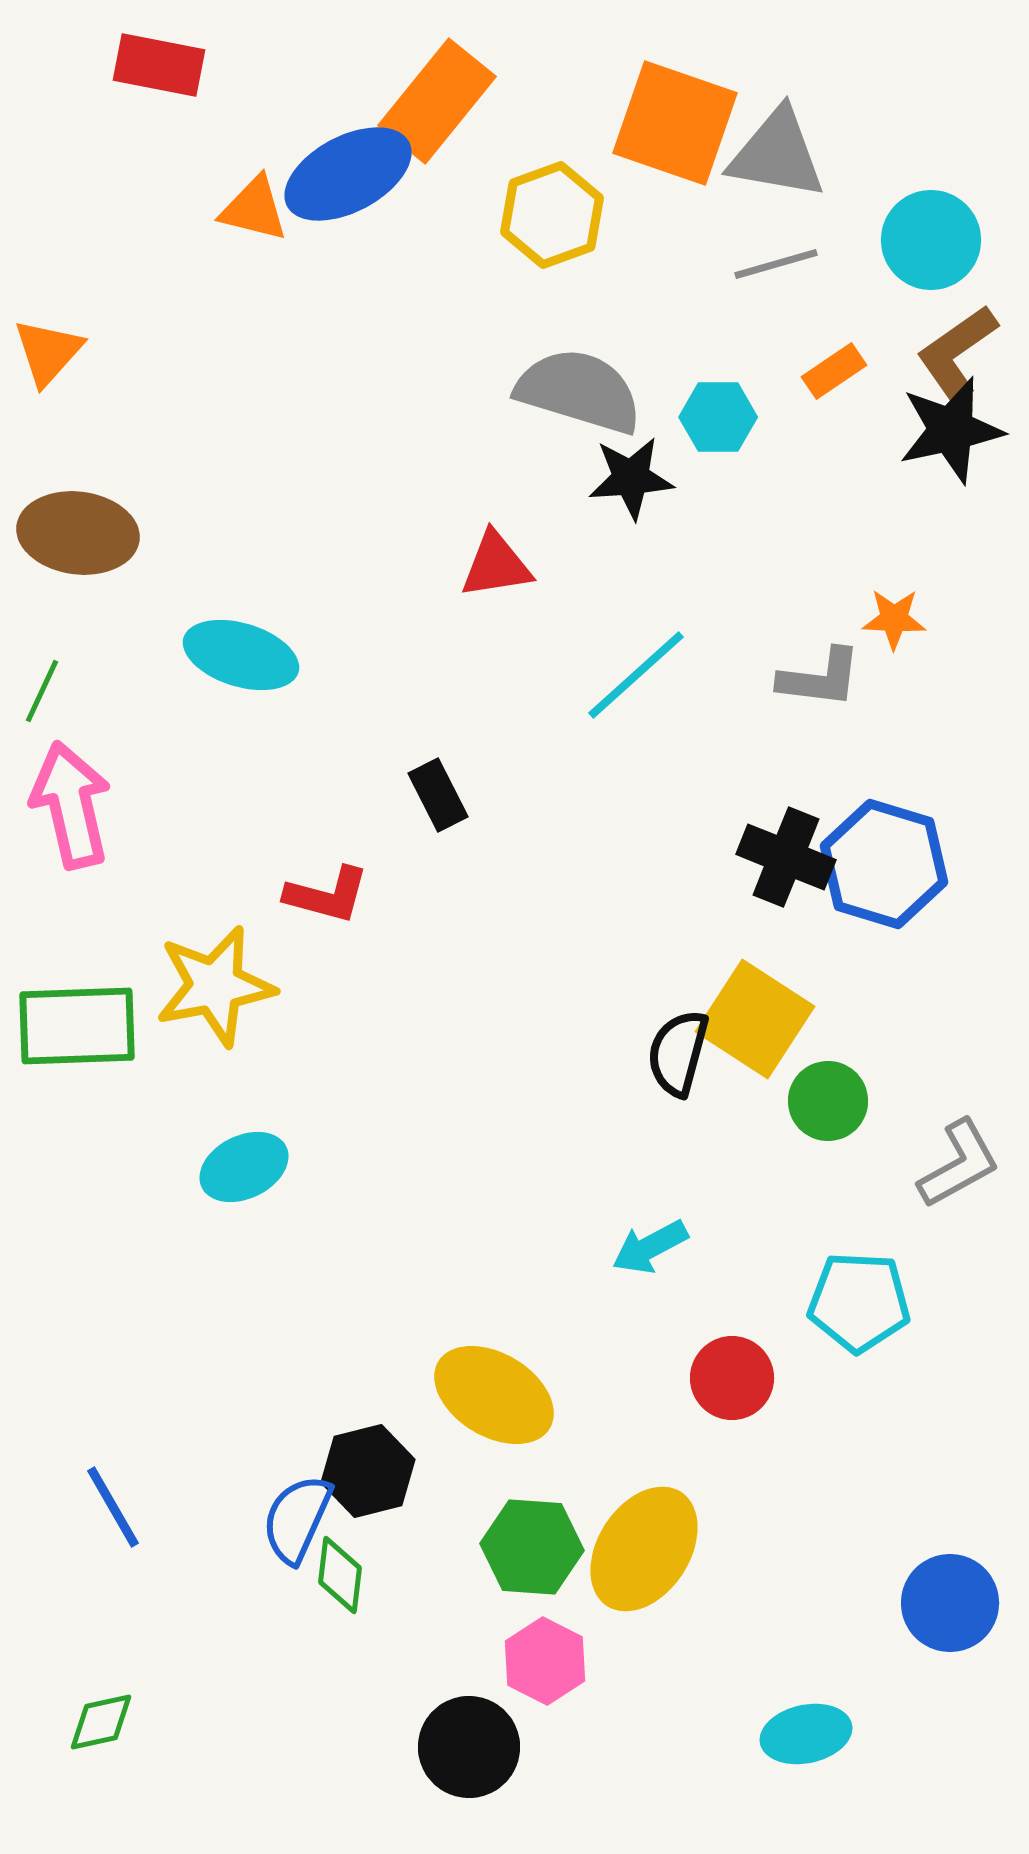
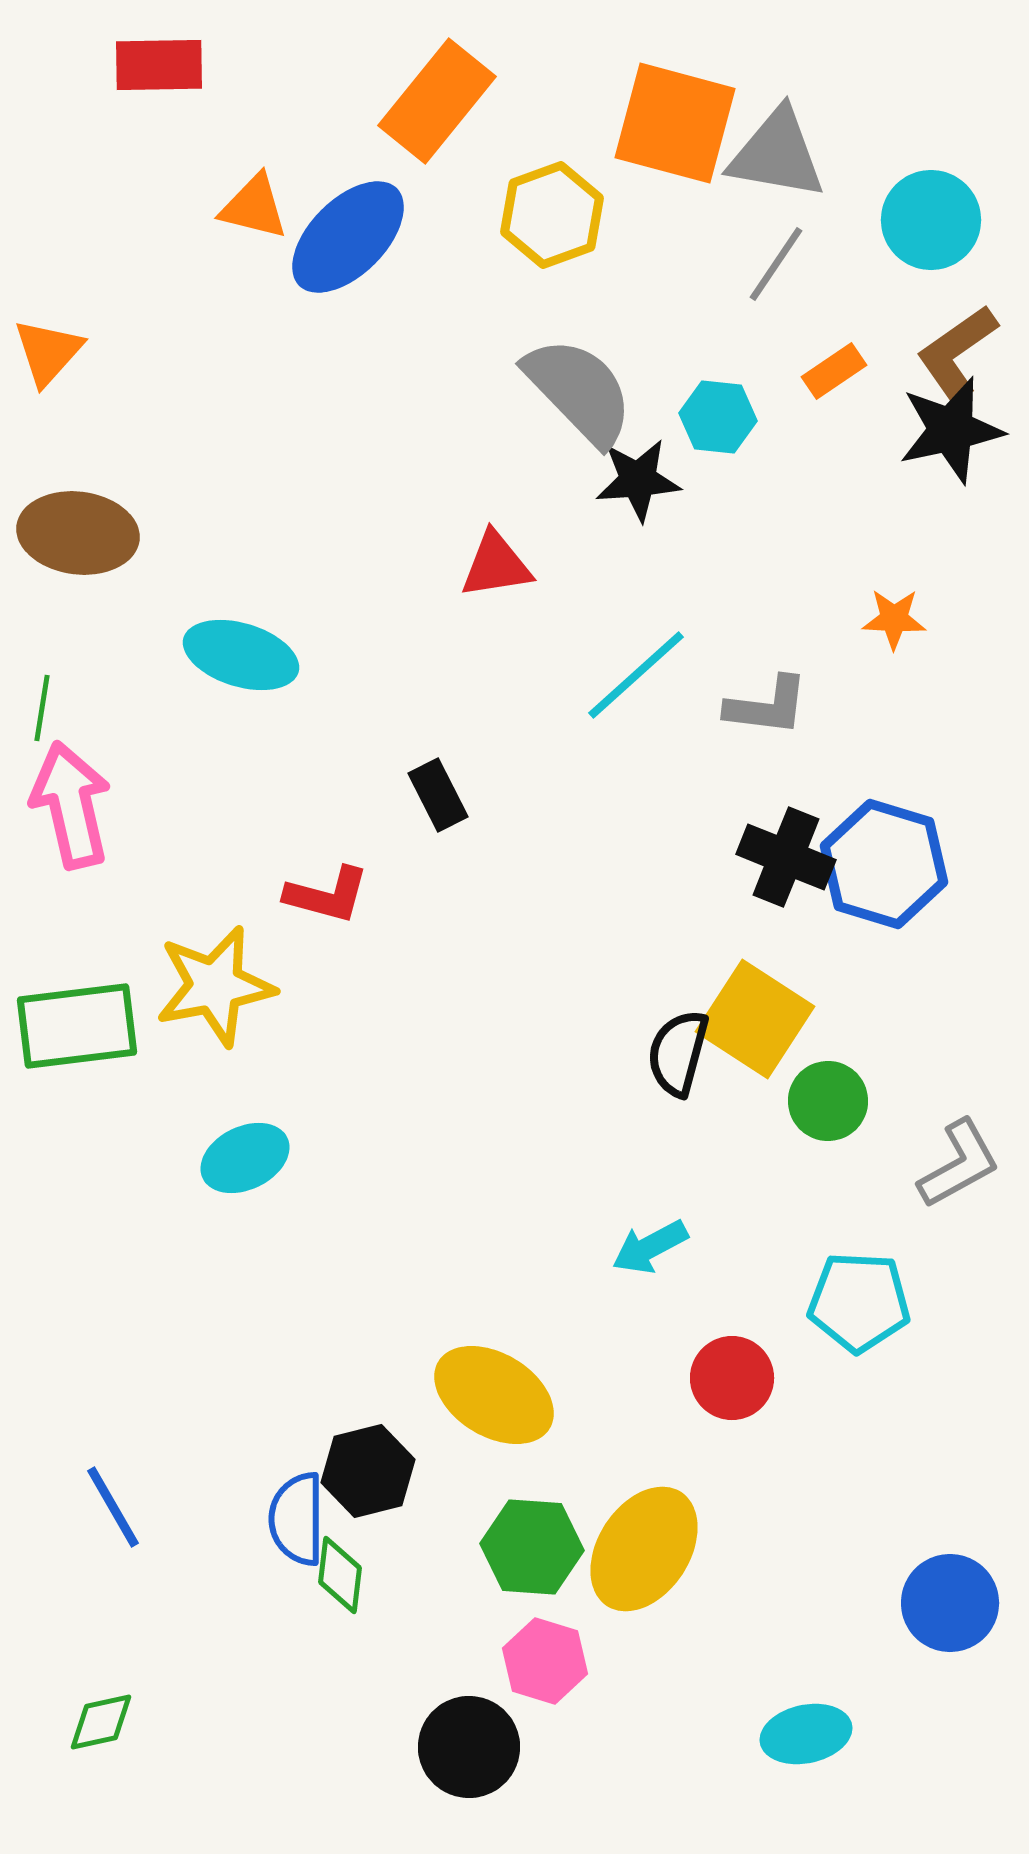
red rectangle at (159, 65): rotated 12 degrees counterclockwise
orange square at (675, 123): rotated 4 degrees counterclockwise
blue ellipse at (348, 174): moved 63 px down; rotated 17 degrees counterclockwise
orange triangle at (254, 209): moved 2 px up
cyan circle at (931, 240): moved 20 px up
gray line at (776, 264): rotated 40 degrees counterclockwise
gray semicircle at (579, 391): rotated 29 degrees clockwise
cyan hexagon at (718, 417): rotated 6 degrees clockwise
black star at (631, 478): moved 7 px right, 2 px down
gray L-shape at (820, 678): moved 53 px left, 28 px down
green line at (42, 691): moved 17 px down; rotated 16 degrees counterclockwise
green rectangle at (77, 1026): rotated 5 degrees counterclockwise
cyan ellipse at (244, 1167): moved 1 px right, 9 px up
blue semicircle at (297, 1519): rotated 24 degrees counterclockwise
pink hexagon at (545, 1661): rotated 10 degrees counterclockwise
